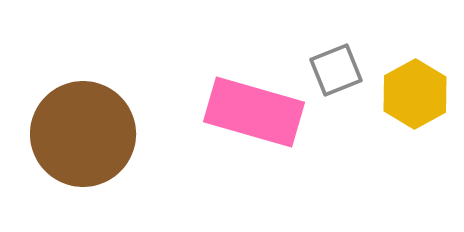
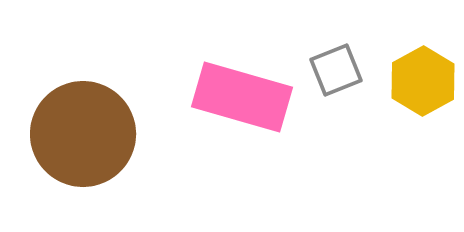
yellow hexagon: moved 8 px right, 13 px up
pink rectangle: moved 12 px left, 15 px up
